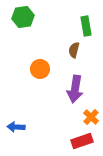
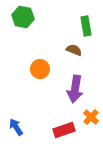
green hexagon: rotated 20 degrees clockwise
brown semicircle: rotated 98 degrees clockwise
blue arrow: rotated 54 degrees clockwise
red rectangle: moved 18 px left, 11 px up
